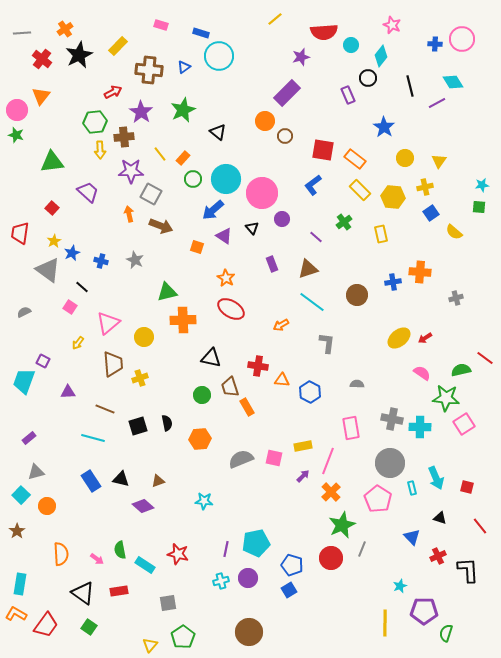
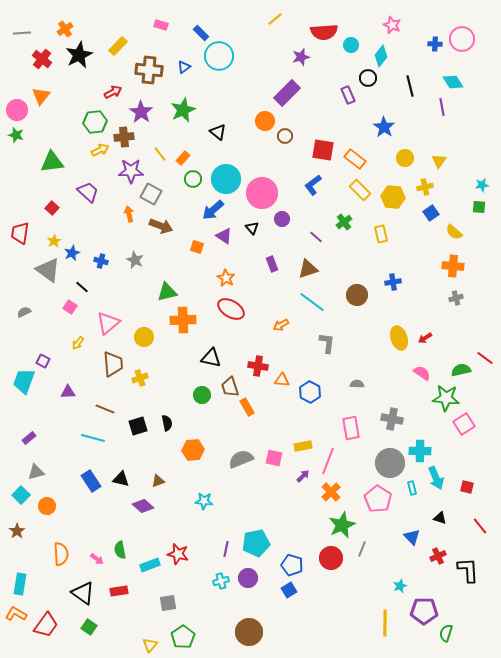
blue rectangle at (201, 33): rotated 28 degrees clockwise
purple line at (437, 103): moved 5 px right, 4 px down; rotated 72 degrees counterclockwise
yellow arrow at (100, 150): rotated 114 degrees counterclockwise
orange cross at (420, 272): moved 33 px right, 6 px up
yellow ellipse at (399, 338): rotated 70 degrees counterclockwise
cyan cross at (420, 427): moved 24 px down
orange hexagon at (200, 439): moved 7 px left, 11 px down
cyan rectangle at (145, 565): moved 5 px right; rotated 54 degrees counterclockwise
